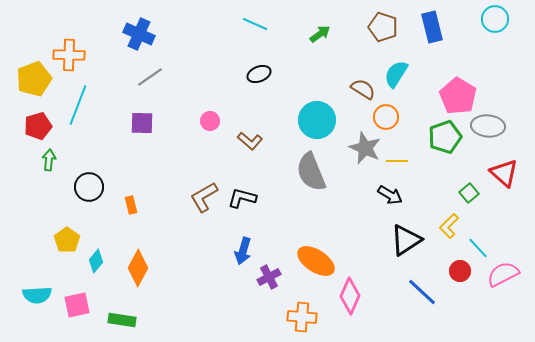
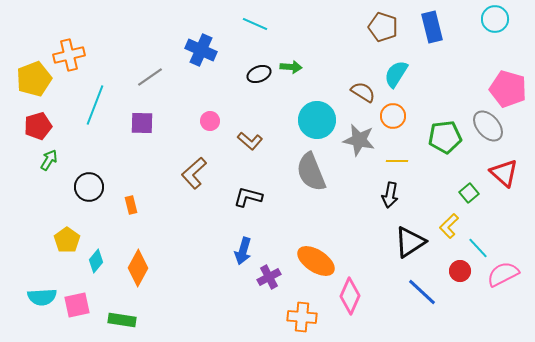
blue cross at (139, 34): moved 62 px right, 16 px down
green arrow at (320, 34): moved 29 px left, 33 px down; rotated 40 degrees clockwise
orange cross at (69, 55): rotated 16 degrees counterclockwise
brown semicircle at (363, 89): moved 3 px down
pink pentagon at (458, 96): moved 50 px right, 7 px up; rotated 15 degrees counterclockwise
cyan line at (78, 105): moved 17 px right
orange circle at (386, 117): moved 7 px right, 1 px up
gray ellipse at (488, 126): rotated 44 degrees clockwise
green pentagon at (445, 137): rotated 12 degrees clockwise
gray star at (365, 148): moved 6 px left, 8 px up; rotated 12 degrees counterclockwise
green arrow at (49, 160): rotated 25 degrees clockwise
black arrow at (390, 195): rotated 70 degrees clockwise
brown L-shape at (204, 197): moved 10 px left, 24 px up; rotated 12 degrees counterclockwise
black L-shape at (242, 198): moved 6 px right, 1 px up
black triangle at (406, 240): moved 4 px right, 2 px down
cyan semicircle at (37, 295): moved 5 px right, 2 px down
